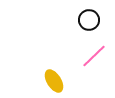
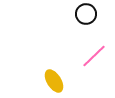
black circle: moved 3 px left, 6 px up
